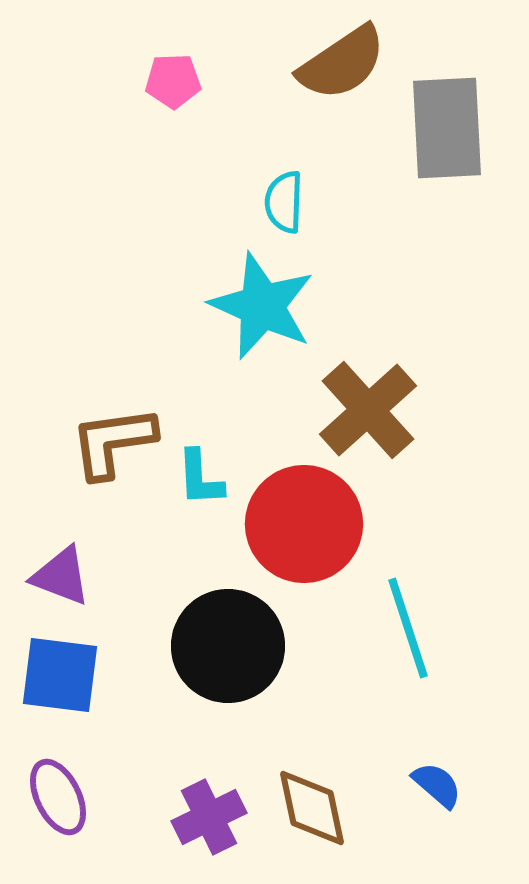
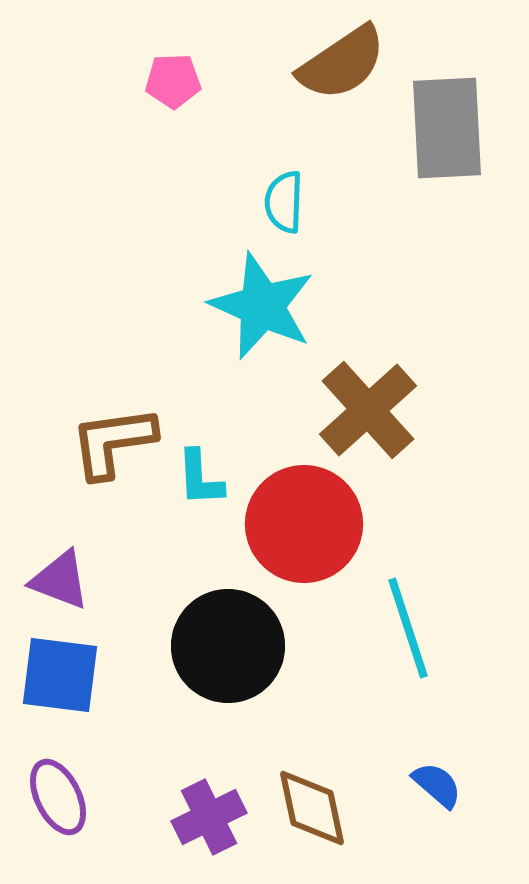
purple triangle: moved 1 px left, 4 px down
